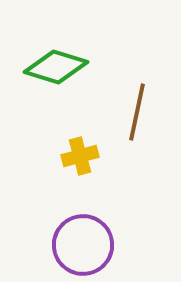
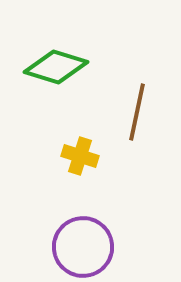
yellow cross: rotated 33 degrees clockwise
purple circle: moved 2 px down
